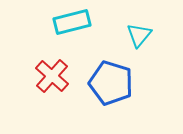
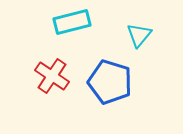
red cross: rotated 8 degrees counterclockwise
blue pentagon: moved 1 px left, 1 px up
